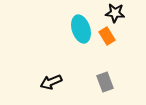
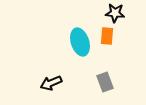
cyan ellipse: moved 1 px left, 13 px down
orange rectangle: rotated 36 degrees clockwise
black arrow: moved 1 px down
